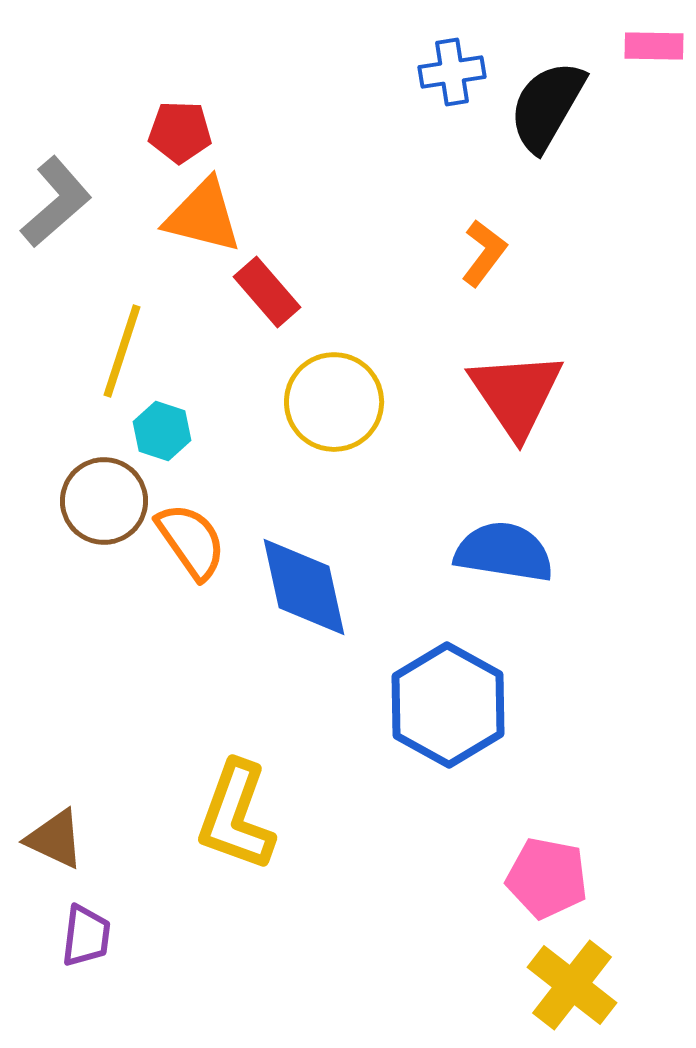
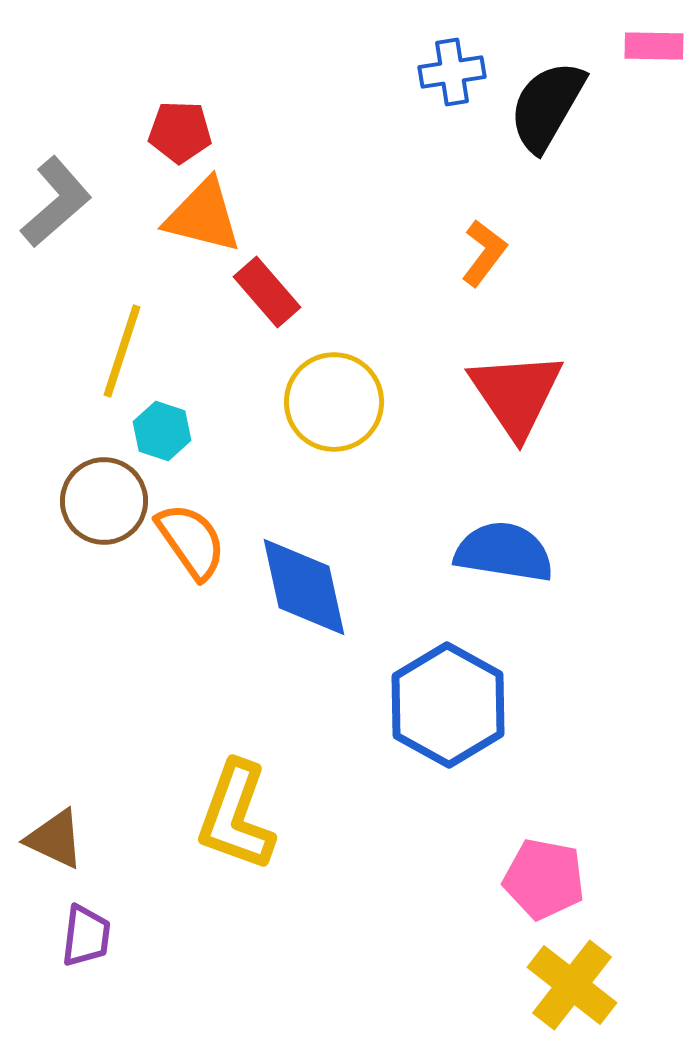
pink pentagon: moved 3 px left, 1 px down
